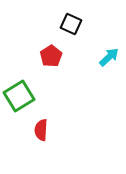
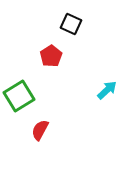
cyan arrow: moved 2 px left, 33 px down
red semicircle: moved 1 px left; rotated 25 degrees clockwise
